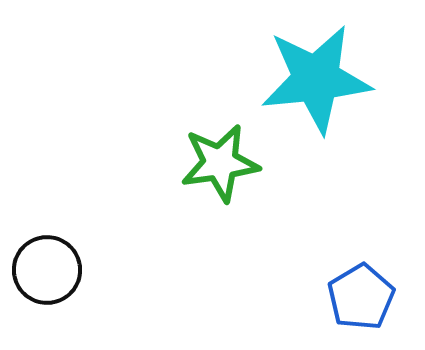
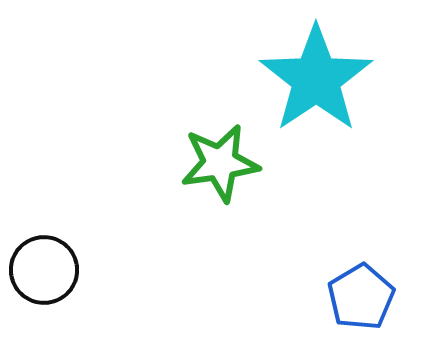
cyan star: rotated 28 degrees counterclockwise
black circle: moved 3 px left
